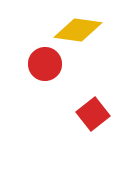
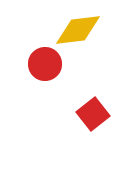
yellow diamond: rotated 15 degrees counterclockwise
